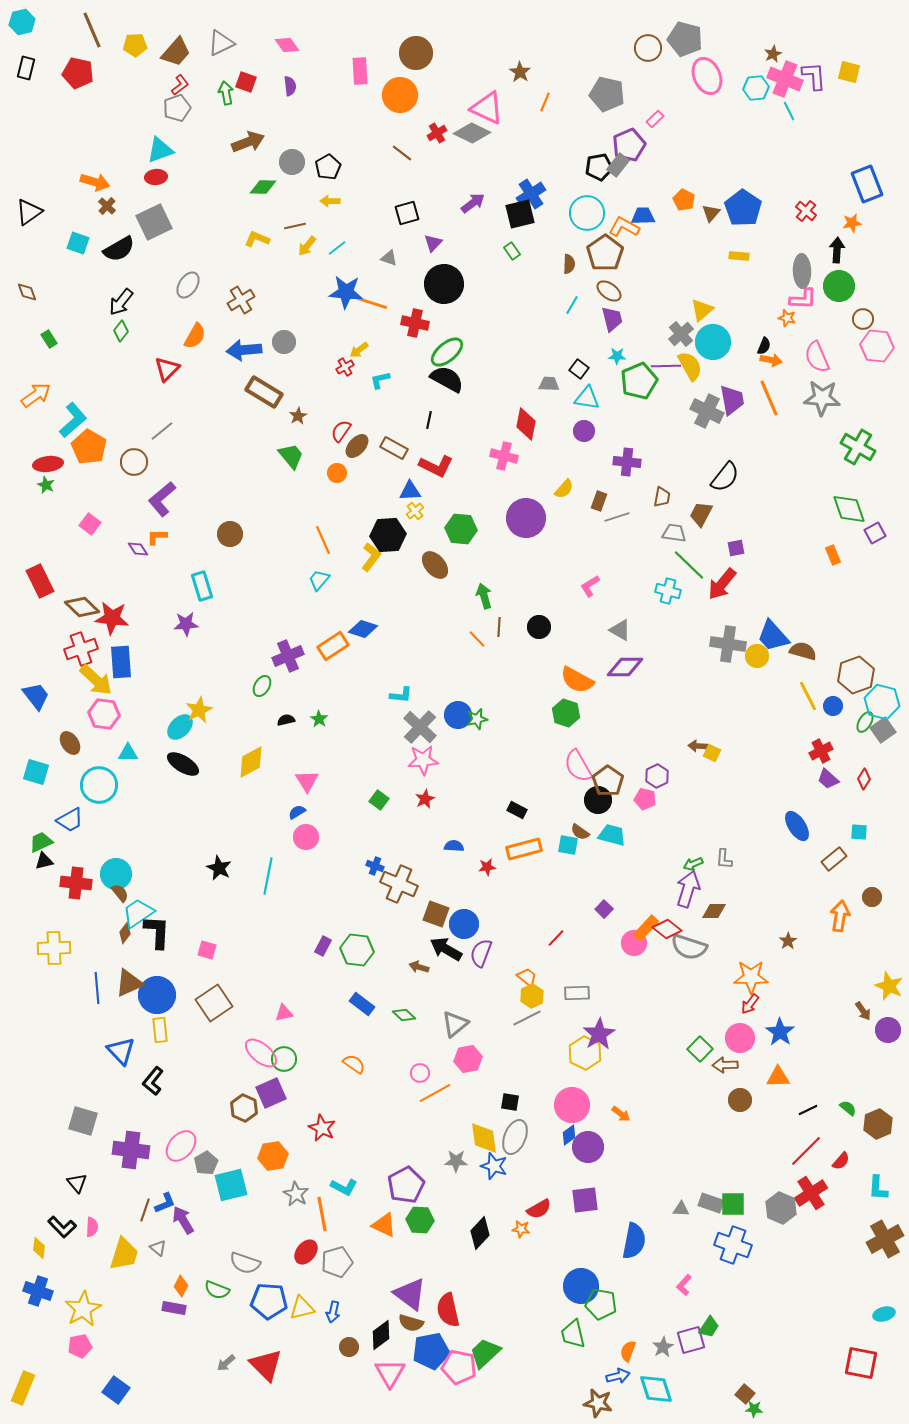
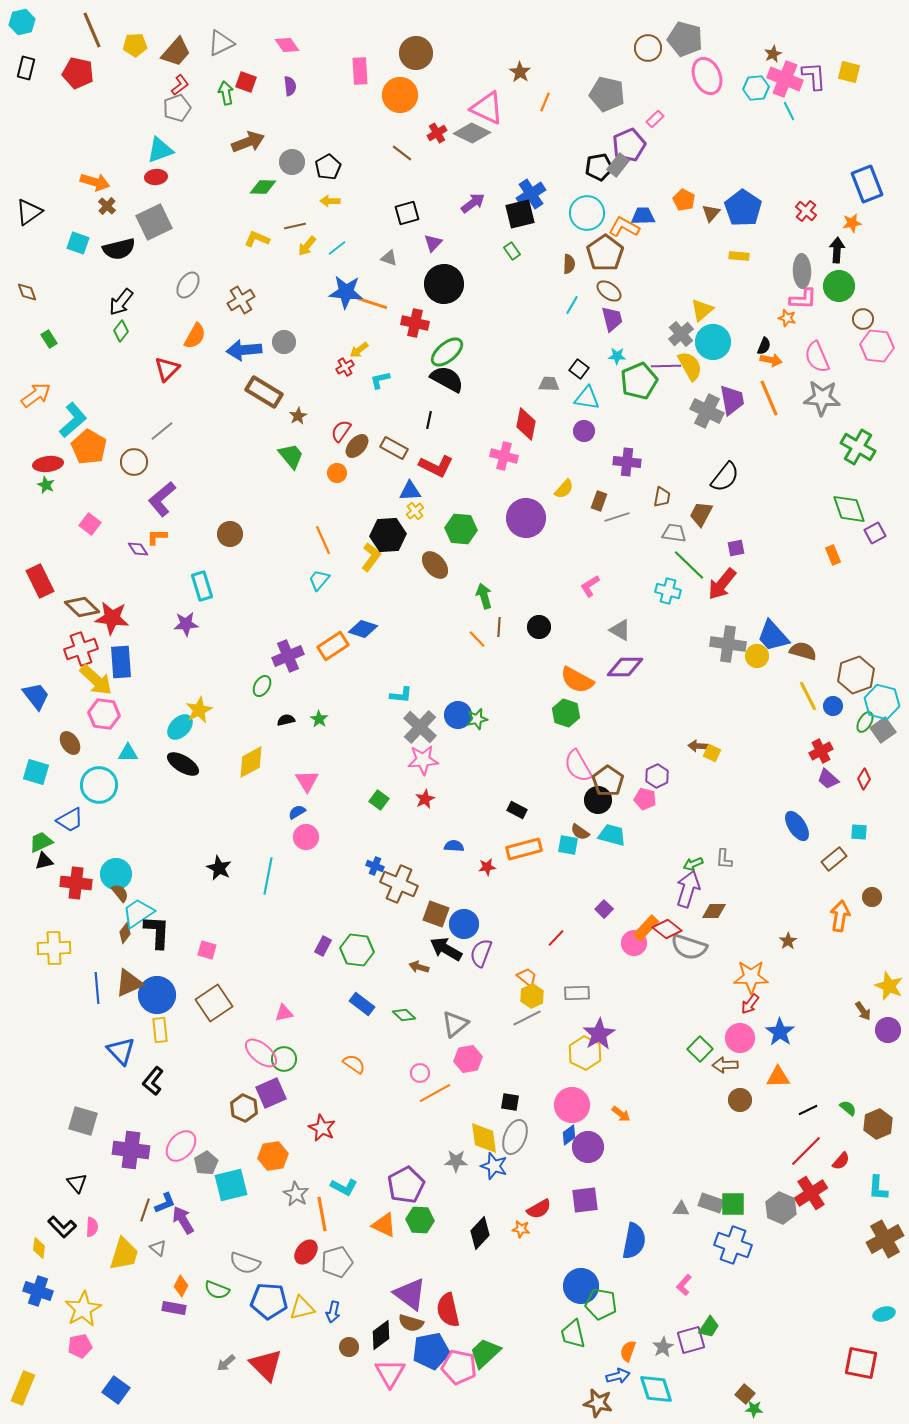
black semicircle at (119, 249): rotated 16 degrees clockwise
